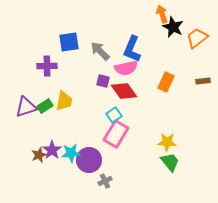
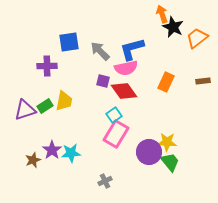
blue L-shape: rotated 52 degrees clockwise
purple triangle: moved 1 px left, 3 px down
brown star: moved 6 px left, 5 px down
purple circle: moved 60 px right, 8 px up
